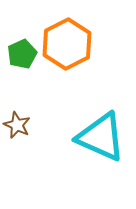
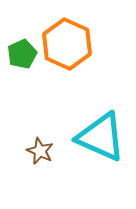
orange hexagon: rotated 9 degrees counterclockwise
brown star: moved 23 px right, 26 px down
